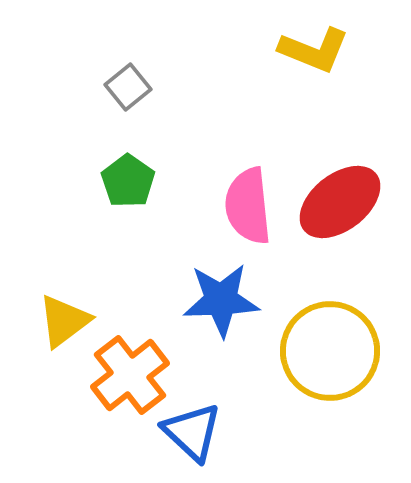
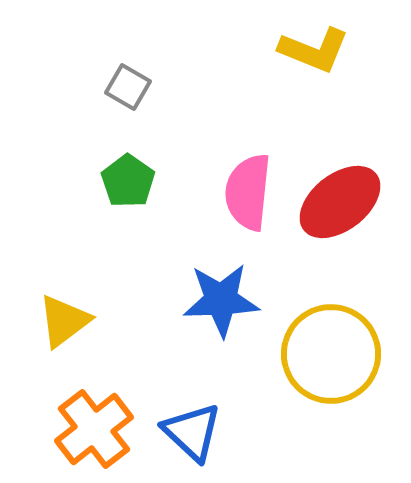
gray square: rotated 21 degrees counterclockwise
pink semicircle: moved 14 px up; rotated 12 degrees clockwise
yellow circle: moved 1 px right, 3 px down
orange cross: moved 36 px left, 54 px down
